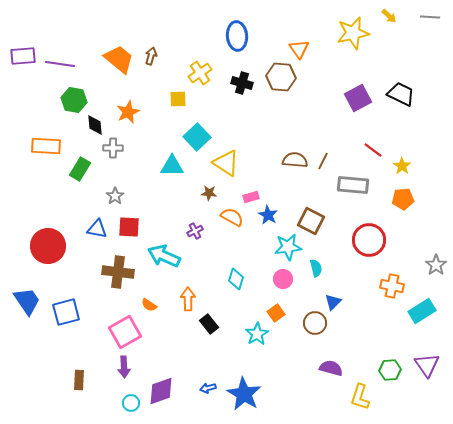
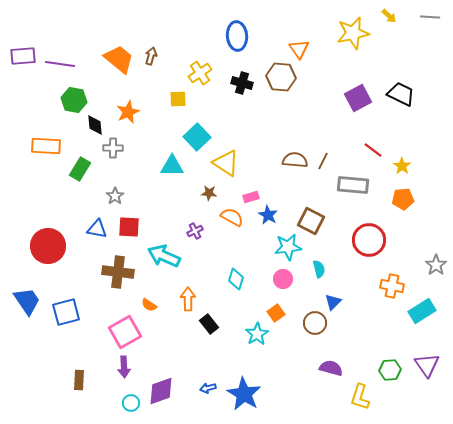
cyan semicircle at (316, 268): moved 3 px right, 1 px down
